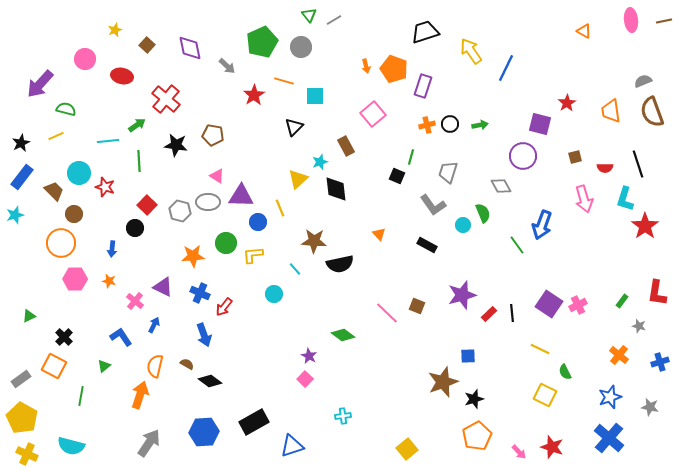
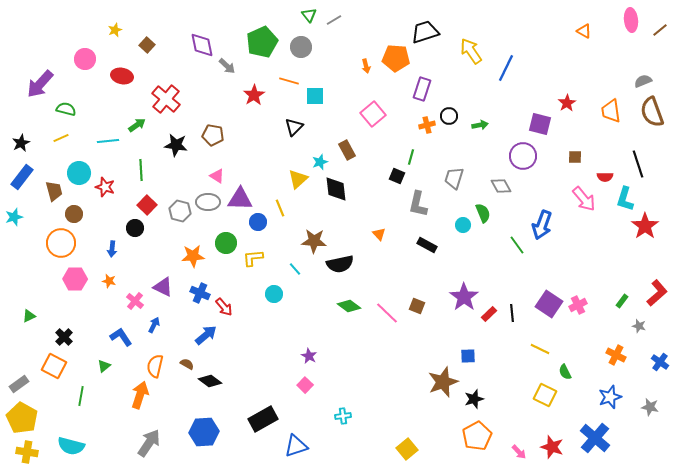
brown line at (664, 21): moved 4 px left, 9 px down; rotated 28 degrees counterclockwise
purple diamond at (190, 48): moved 12 px right, 3 px up
orange pentagon at (394, 69): moved 2 px right, 11 px up; rotated 16 degrees counterclockwise
orange line at (284, 81): moved 5 px right
purple rectangle at (423, 86): moved 1 px left, 3 px down
black circle at (450, 124): moved 1 px left, 8 px up
yellow line at (56, 136): moved 5 px right, 2 px down
brown rectangle at (346, 146): moved 1 px right, 4 px down
brown square at (575, 157): rotated 16 degrees clockwise
green line at (139, 161): moved 2 px right, 9 px down
red semicircle at (605, 168): moved 9 px down
gray trapezoid at (448, 172): moved 6 px right, 6 px down
brown trapezoid at (54, 191): rotated 30 degrees clockwise
purple triangle at (241, 196): moved 1 px left, 3 px down
pink arrow at (584, 199): rotated 24 degrees counterclockwise
gray L-shape at (433, 205): moved 15 px left, 1 px up; rotated 48 degrees clockwise
cyan star at (15, 215): moved 1 px left, 2 px down
yellow L-shape at (253, 255): moved 3 px down
red L-shape at (657, 293): rotated 140 degrees counterclockwise
purple star at (462, 295): moved 2 px right, 2 px down; rotated 20 degrees counterclockwise
red arrow at (224, 307): rotated 78 degrees counterclockwise
blue arrow at (204, 335): moved 2 px right; rotated 110 degrees counterclockwise
green diamond at (343, 335): moved 6 px right, 29 px up
orange cross at (619, 355): moved 3 px left; rotated 12 degrees counterclockwise
blue cross at (660, 362): rotated 36 degrees counterclockwise
gray rectangle at (21, 379): moved 2 px left, 5 px down
pink square at (305, 379): moved 6 px down
black rectangle at (254, 422): moved 9 px right, 3 px up
blue cross at (609, 438): moved 14 px left
blue triangle at (292, 446): moved 4 px right
yellow cross at (27, 454): moved 2 px up; rotated 15 degrees counterclockwise
